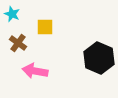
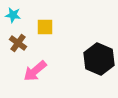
cyan star: moved 1 px right, 1 px down; rotated 14 degrees counterclockwise
black hexagon: moved 1 px down
pink arrow: rotated 50 degrees counterclockwise
